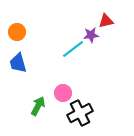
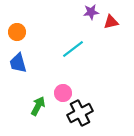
red triangle: moved 5 px right, 1 px down
purple star: moved 23 px up
